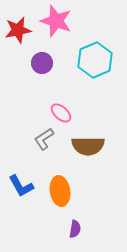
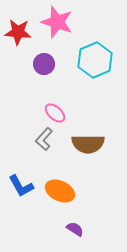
pink star: moved 1 px right, 1 px down
red star: moved 2 px down; rotated 16 degrees clockwise
purple circle: moved 2 px right, 1 px down
pink ellipse: moved 6 px left
gray L-shape: rotated 15 degrees counterclockwise
brown semicircle: moved 2 px up
orange ellipse: rotated 56 degrees counterclockwise
purple semicircle: rotated 66 degrees counterclockwise
